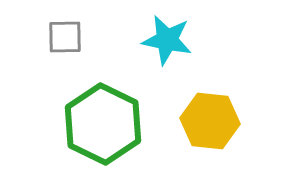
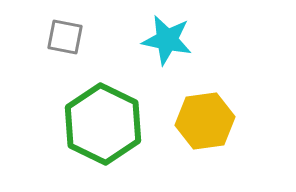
gray square: rotated 12 degrees clockwise
yellow hexagon: moved 5 px left; rotated 14 degrees counterclockwise
